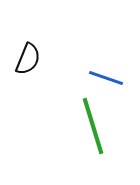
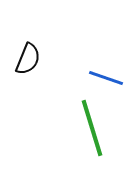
green line: moved 1 px left, 2 px down
